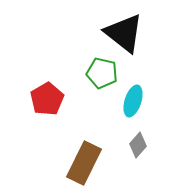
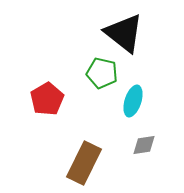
gray diamond: moved 6 px right; rotated 40 degrees clockwise
